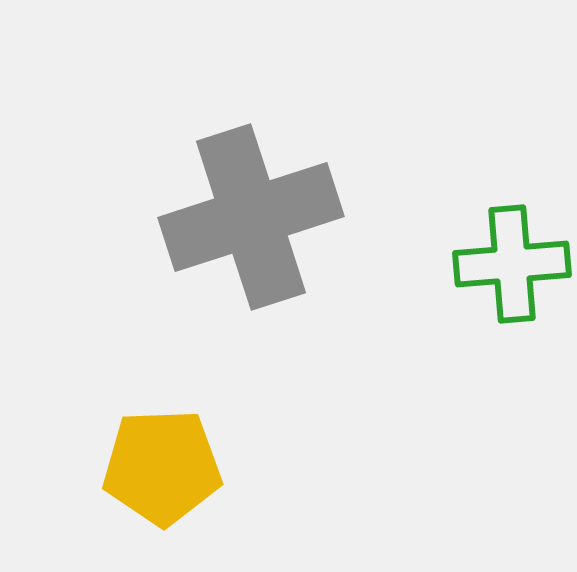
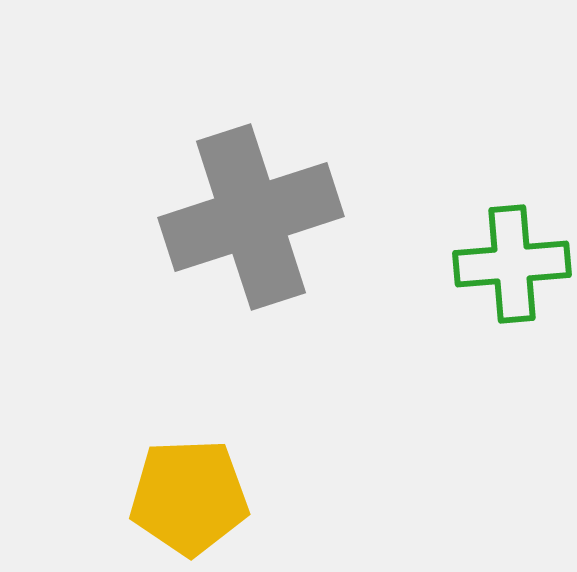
yellow pentagon: moved 27 px right, 30 px down
